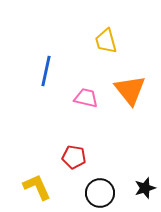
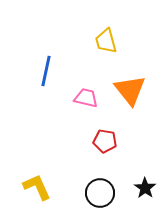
red pentagon: moved 31 px right, 16 px up
black star: rotated 20 degrees counterclockwise
